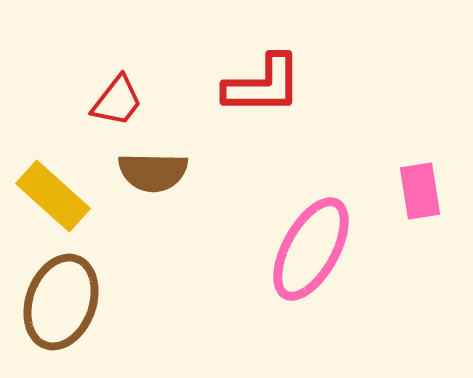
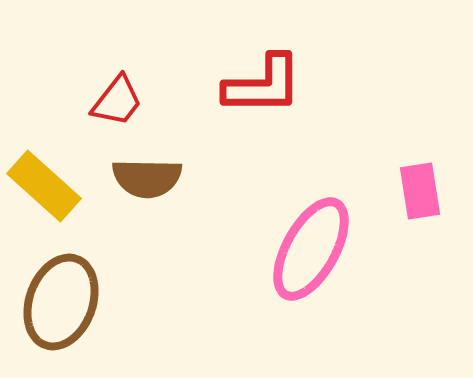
brown semicircle: moved 6 px left, 6 px down
yellow rectangle: moved 9 px left, 10 px up
